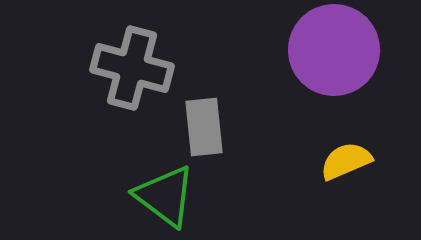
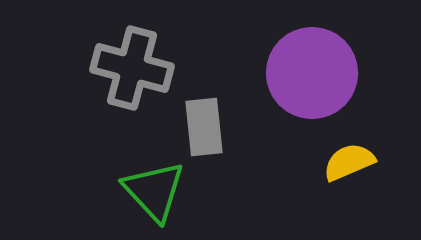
purple circle: moved 22 px left, 23 px down
yellow semicircle: moved 3 px right, 1 px down
green triangle: moved 11 px left, 5 px up; rotated 10 degrees clockwise
